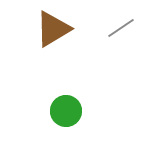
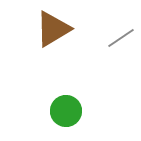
gray line: moved 10 px down
